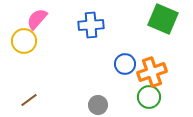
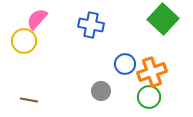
green square: rotated 20 degrees clockwise
blue cross: rotated 15 degrees clockwise
brown line: rotated 48 degrees clockwise
gray circle: moved 3 px right, 14 px up
